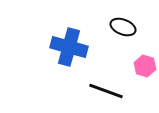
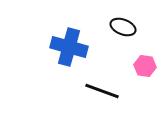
pink hexagon: rotated 10 degrees counterclockwise
black line: moved 4 px left
